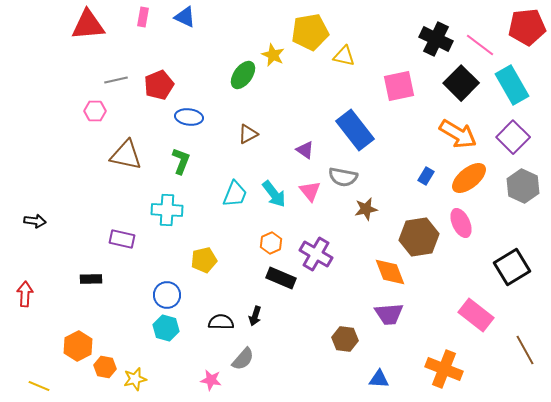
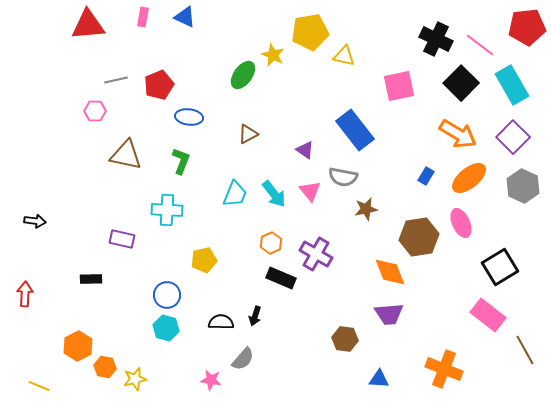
black square at (512, 267): moved 12 px left
pink rectangle at (476, 315): moved 12 px right
